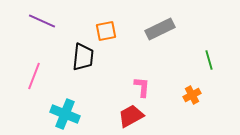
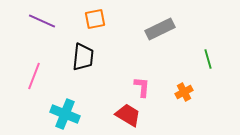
orange square: moved 11 px left, 12 px up
green line: moved 1 px left, 1 px up
orange cross: moved 8 px left, 3 px up
red trapezoid: moved 3 px left, 1 px up; rotated 60 degrees clockwise
